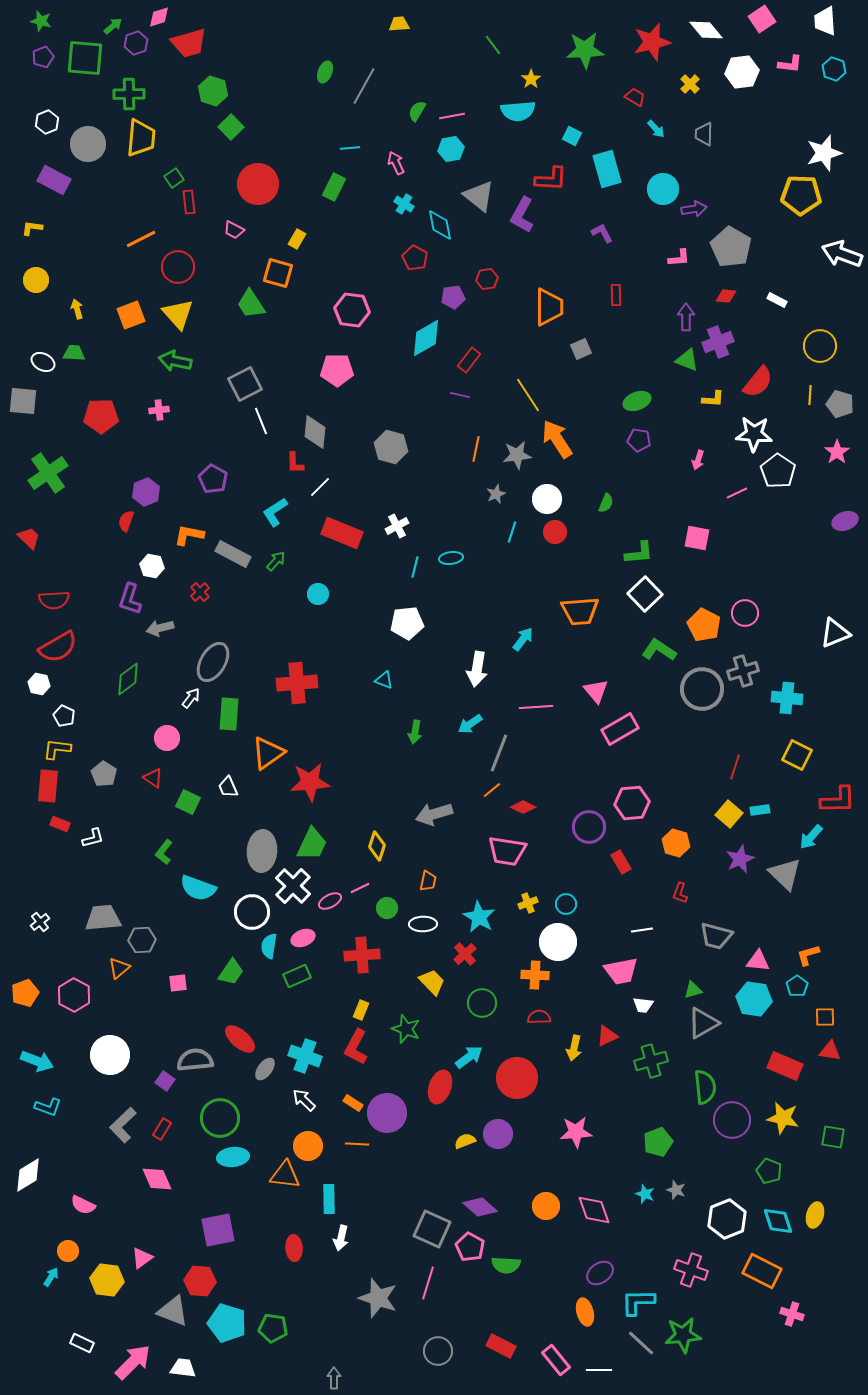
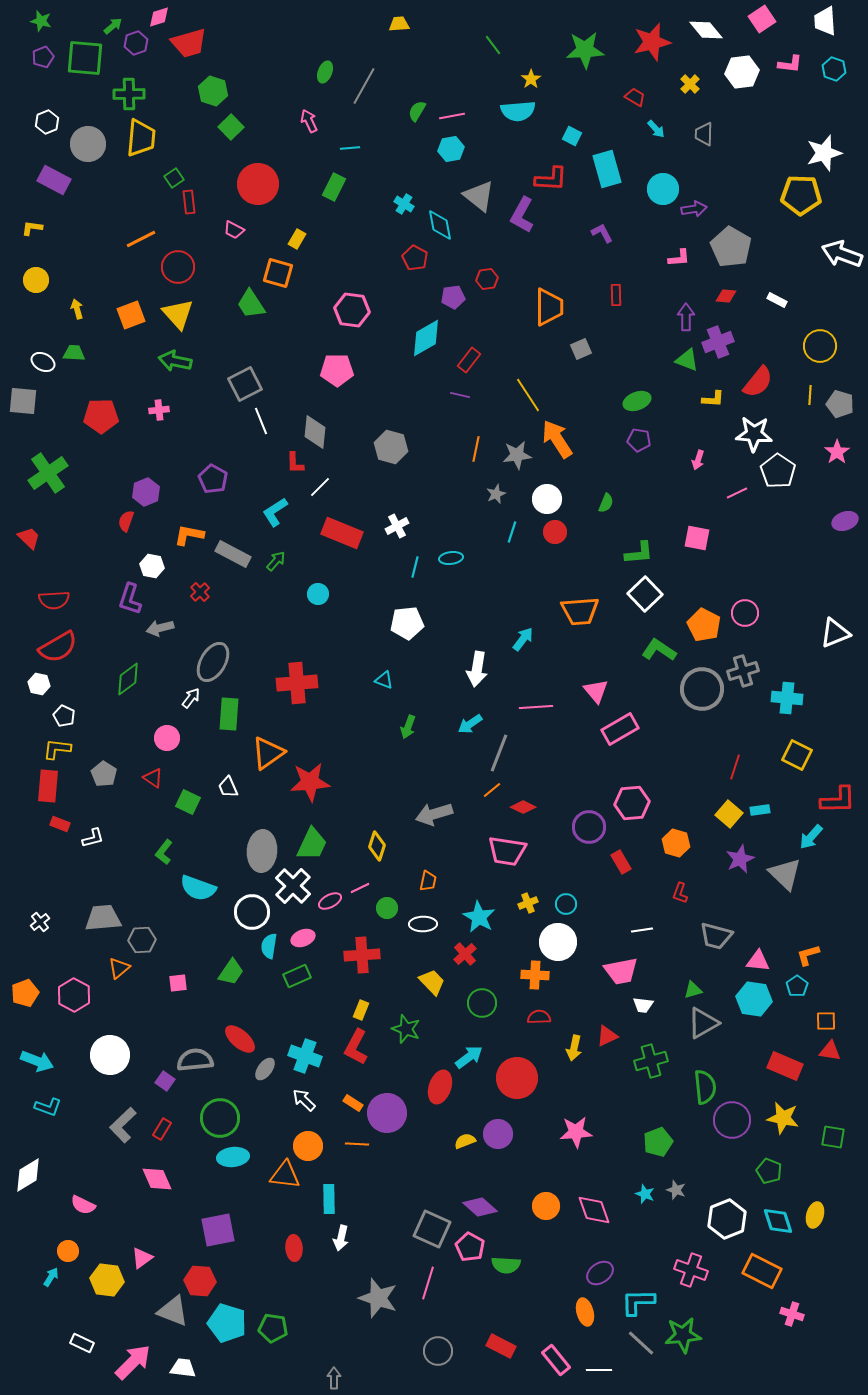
pink arrow at (396, 163): moved 87 px left, 42 px up
green arrow at (415, 732): moved 7 px left, 5 px up; rotated 10 degrees clockwise
orange square at (825, 1017): moved 1 px right, 4 px down
